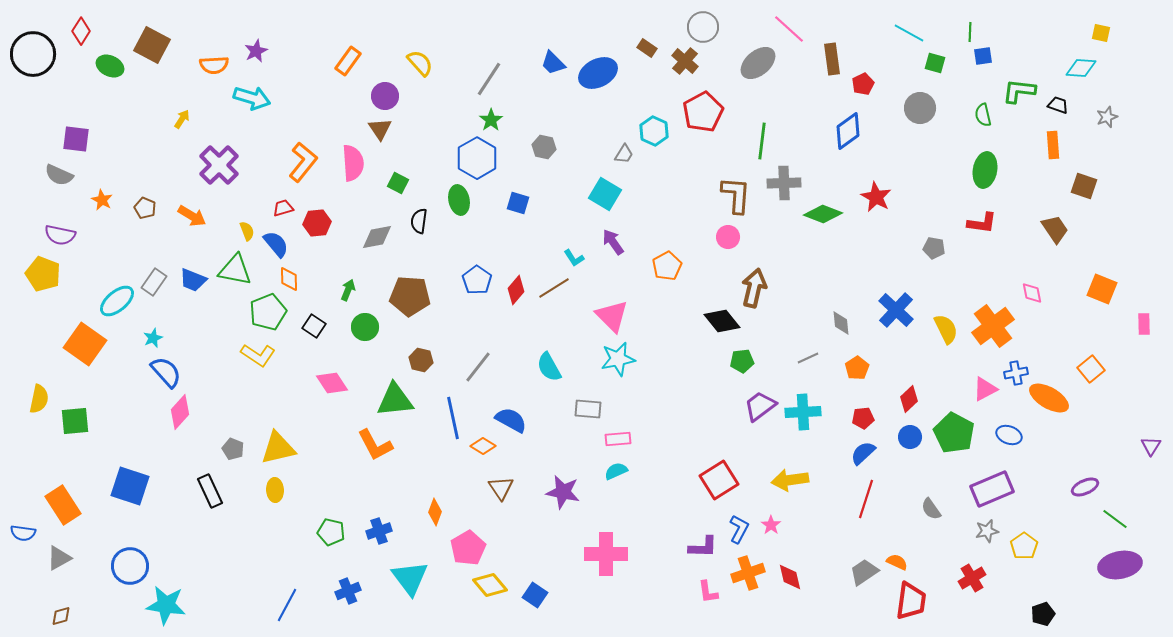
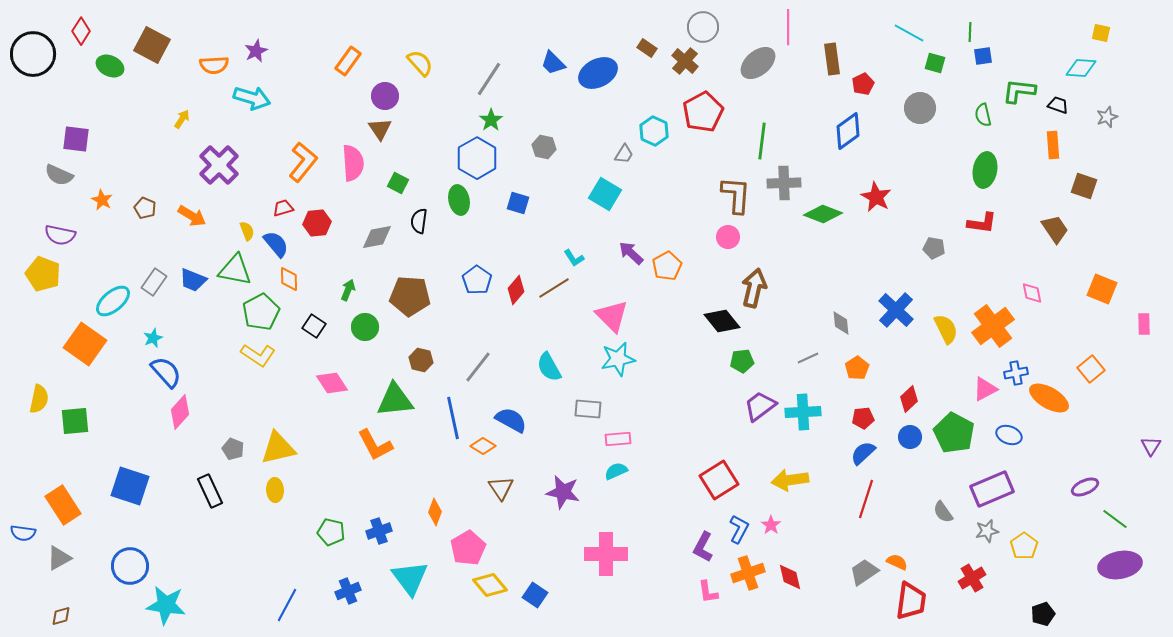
pink line at (789, 29): moved 1 px left, 2 px up; rotated 48 degrees clockwise
purple arrow at (613, 242): moved 18 px right, 11 px down; rotated 12 degrees counterclockwise
cyan ellipse at (117, 301): moved 4 px left
green pentagon at (268, 312): moved 7 px left; rotated 6 degrees counterclockwise
gray semicircle at (931, 509): moved 12 px right, 3 px down
purple L-shape at (703, 547): rotated 116 degrees clockwise
